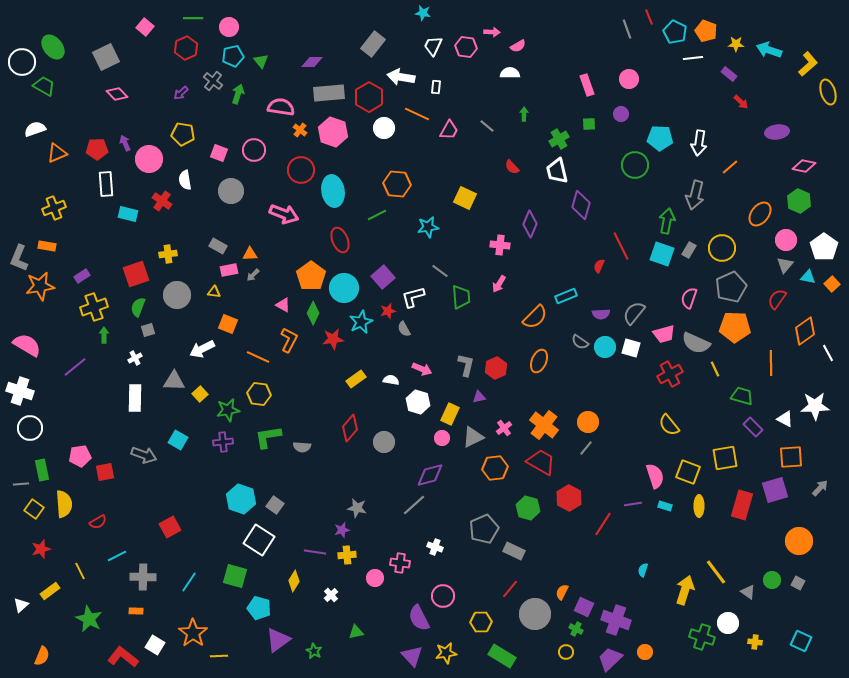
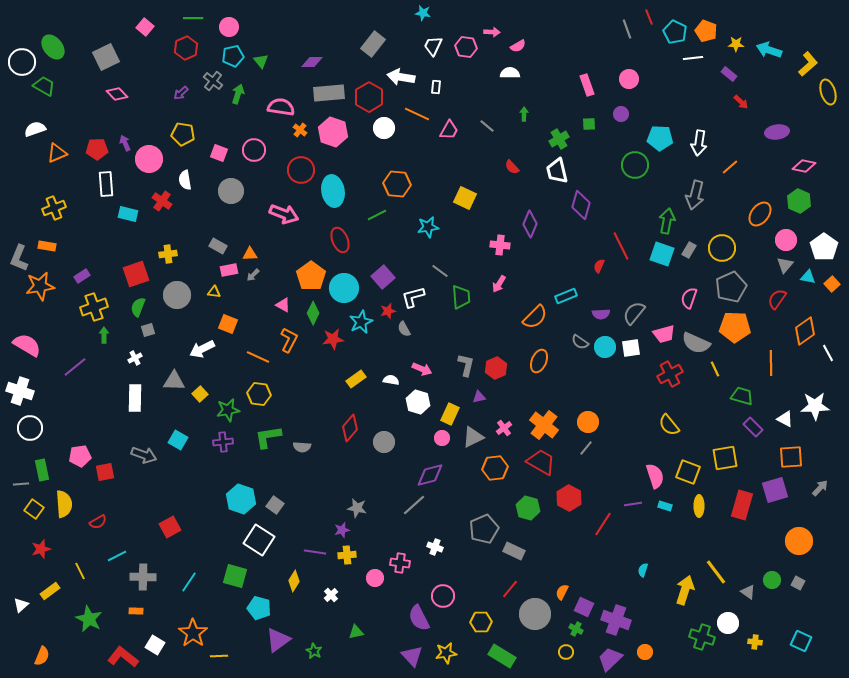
white square at (631, 348): rotated 24 degrees counterclockwise
